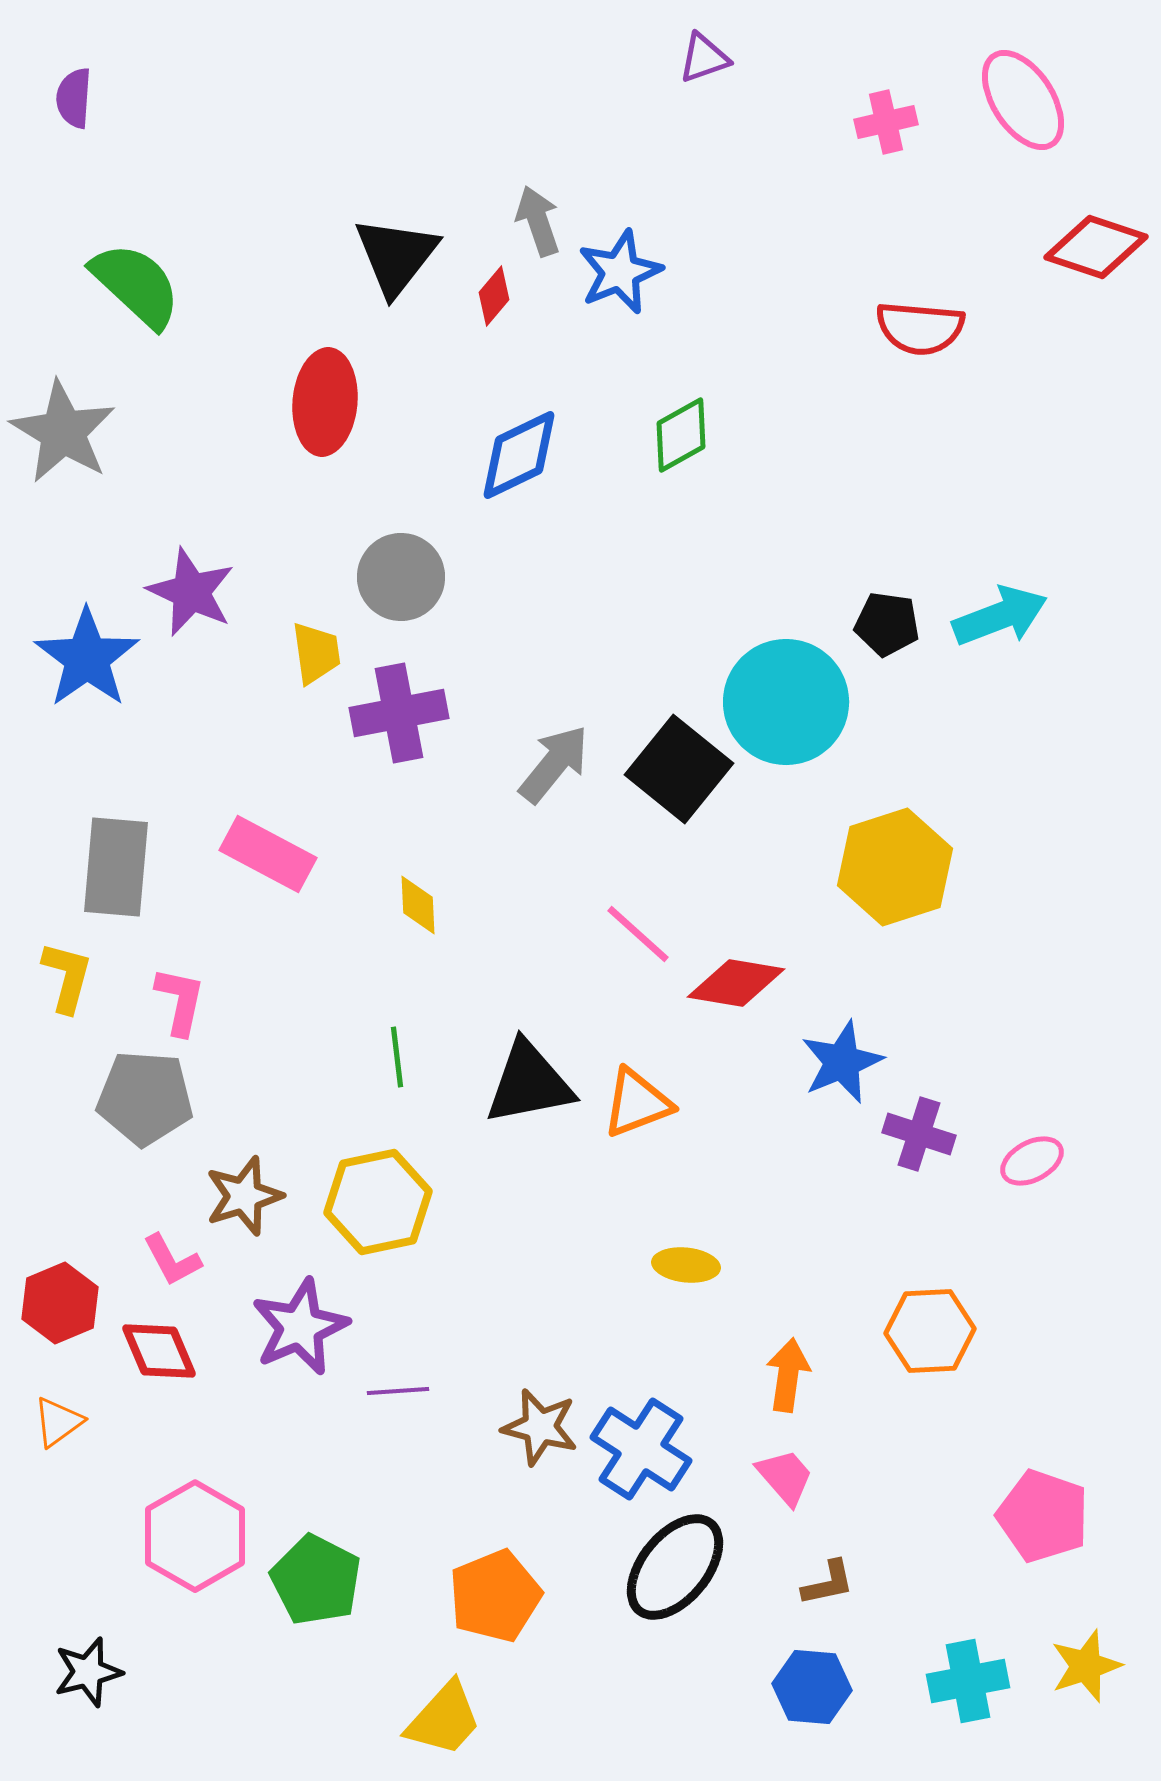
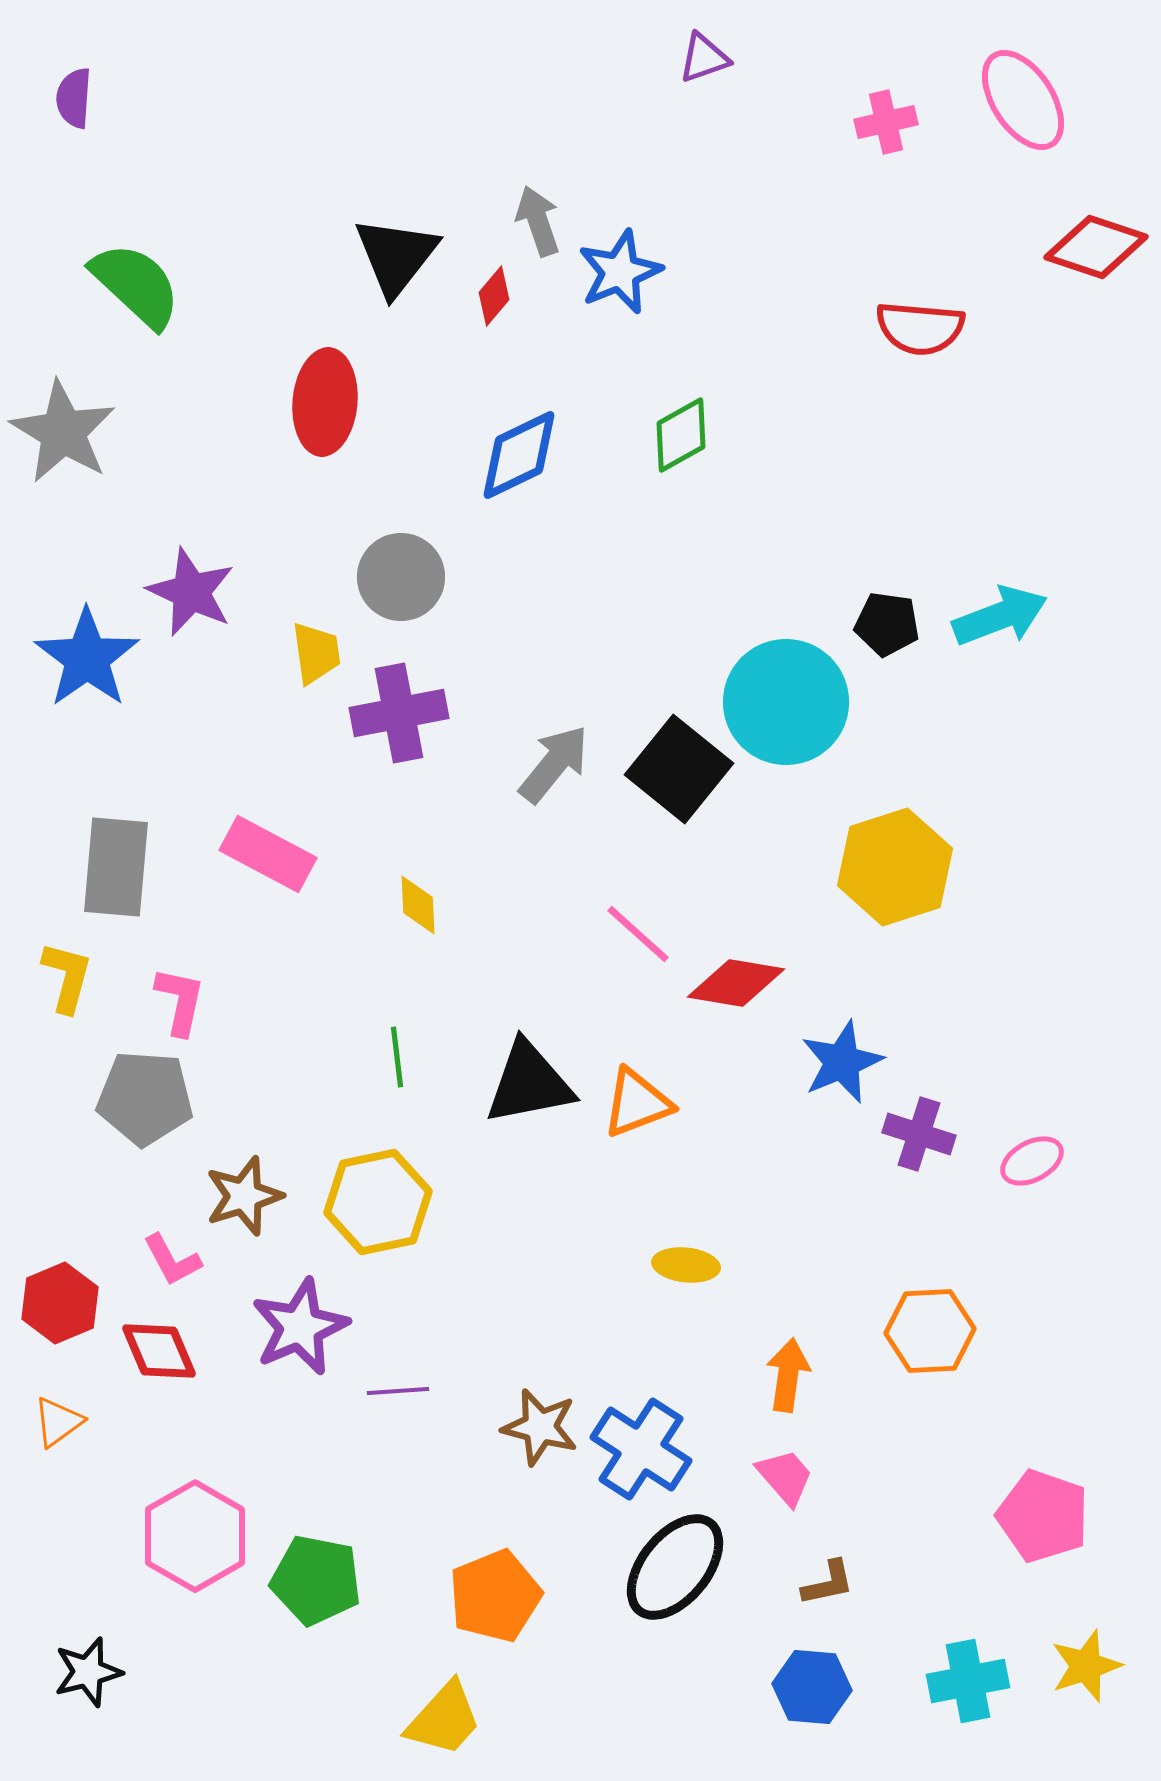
green pentagon at (316, 1580): rotated 16 degrees counterclockwise
